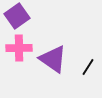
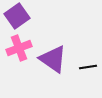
pink cross: rotated 20 degrees counterclockwise
black line: rotated 48 degrees clockwise
